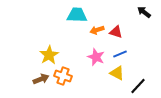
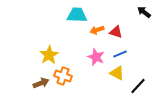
brown arrow: moved 4 px down
